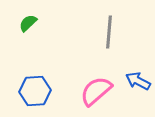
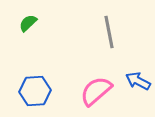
gray line: rotated 16 degrees counterclockwise
